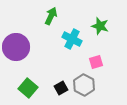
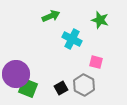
green arrow: rotated 42 degrees clockwise
green star: moved 6 px up
purple circle: moved 27 px down
pink square: rotated 32 degrees clockwise
green square: rotated 18 degrees counterclockwise
